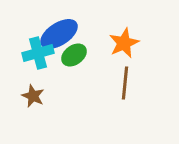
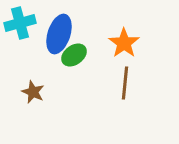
blue ellipse: rotated 39 degrees counterclockwise
orange star: rotated 12 degrees counterclockwise
cyan cross: moved 18 px left, 30 px up
brown star: moved 4 px up
